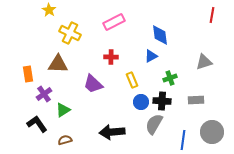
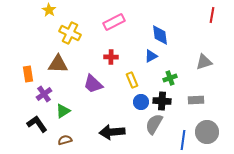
green triangle: moved 1 px down
gray circle: moved 5 px left
